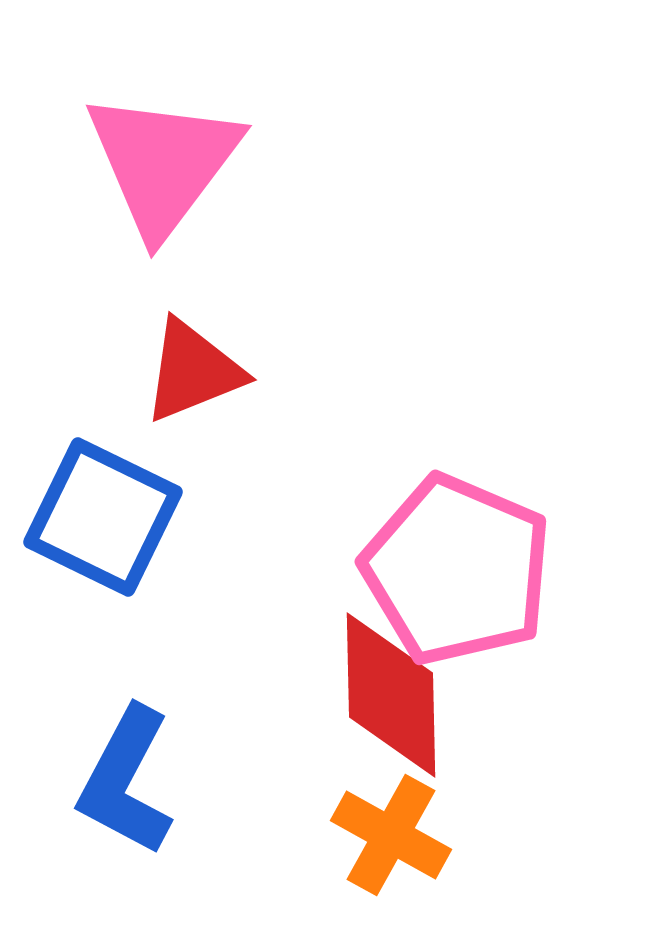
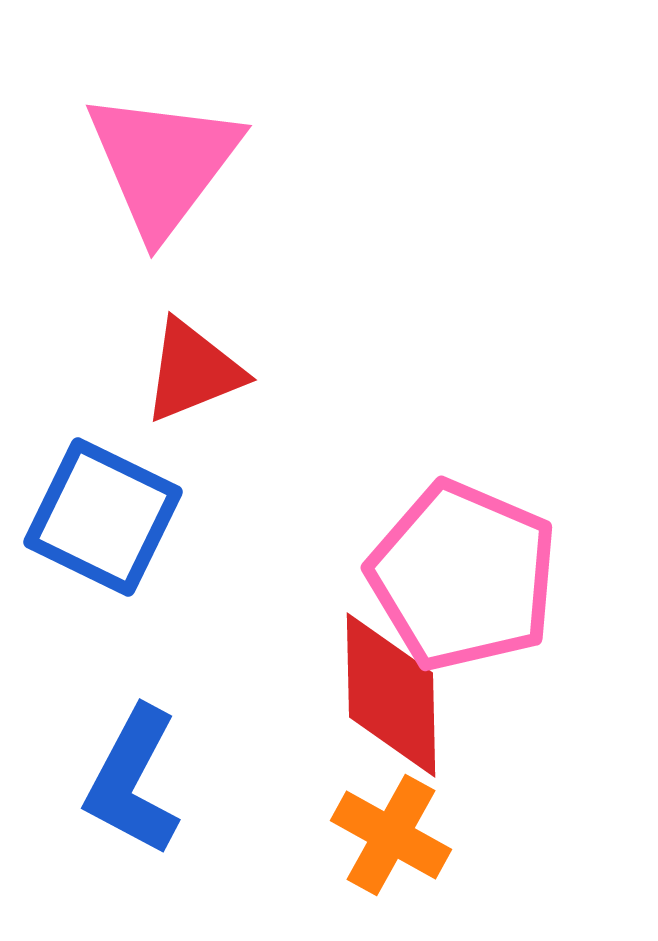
pink pentagon: moved 6 px right, 6 px down
blue L-shape: moved 7 px right
